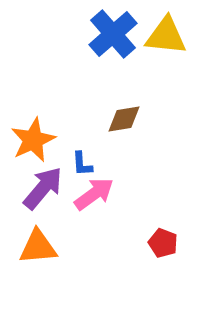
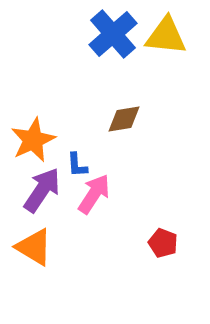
blue L-shape: moved 5 px left, 1 px down
purple arrow: moved 1 px left, 2 px down; rotated 6 degrees counterclockwise
pink arrow: rotated 21 degrees counterclockwise
orange triangle: moved 4 px left; rotated 36 degrees clockwise
